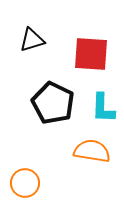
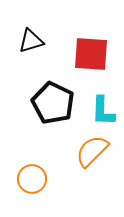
black triangle: moved 1 px left, 1 px down
cyan L-shape: moved 3 px down
orange semicircle: rotated 54 degrees counterclockwise
orange circle: moved 7 px right, 4 px up
